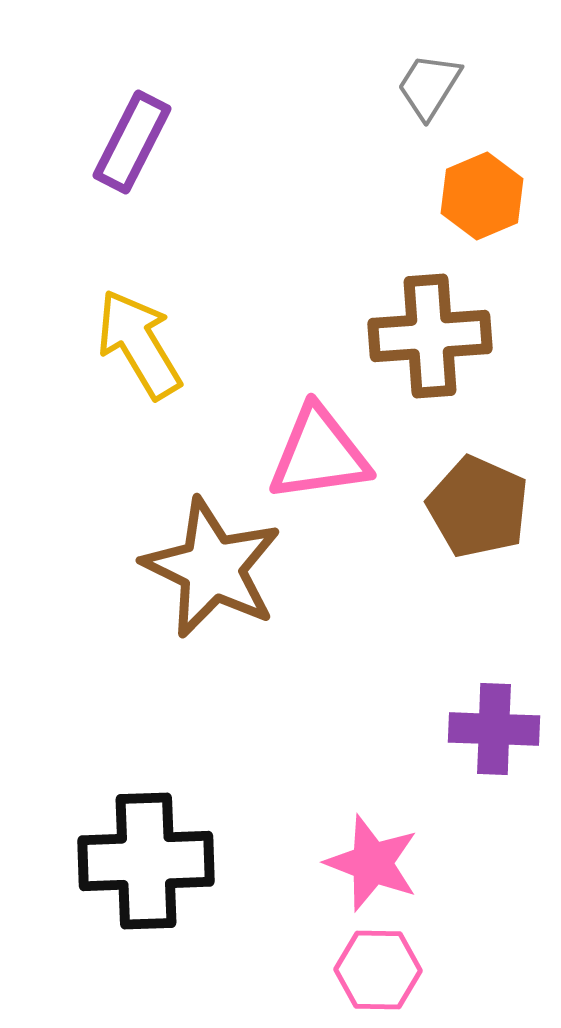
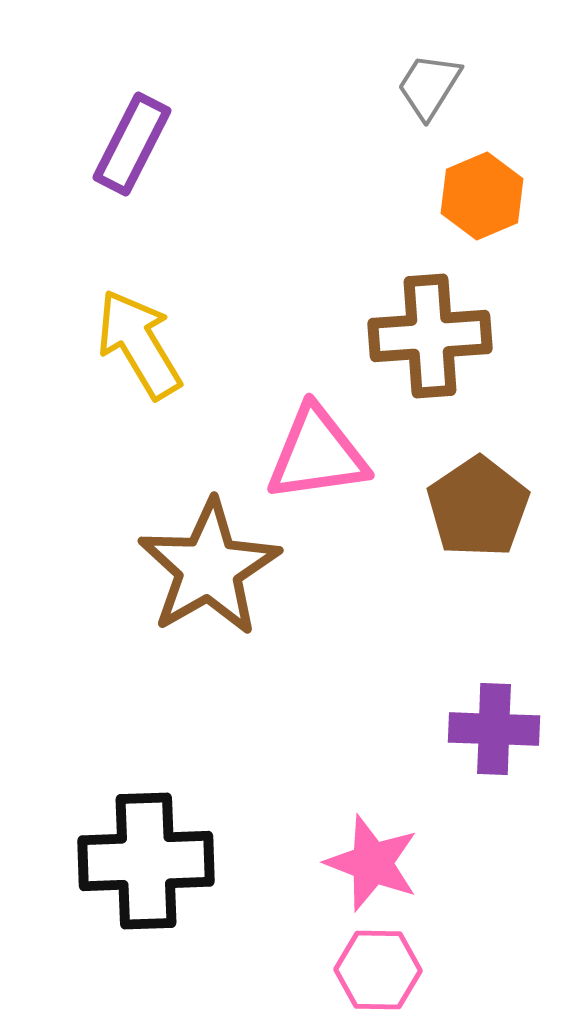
purple rectangle: moved 2 px down
pink triangle: moved 2 px left
brown pentagon: rotated 14 degrees clockwise
brown star: moved 3 px left; rotated 16 degrees clockwise
